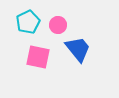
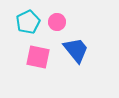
pink circle: moved 1 px left, 3 px up
blue trapezoid: moved 2 px left, 1 px down
